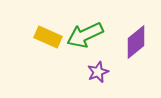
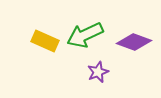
yellow rectangle: moved 3 px left, 4 px down
purple diamond: moved 2 px left; rotated 60 degrees clockwise
